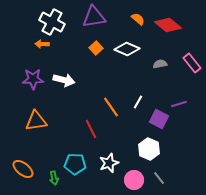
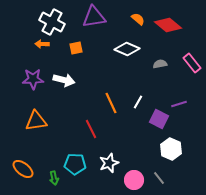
orange square: moved 20 px left; rotated 32 degrees clockwise
orange line: moved 4 px up; rotated 10 degrees clockwise
white hexagon: moved 22 px right
